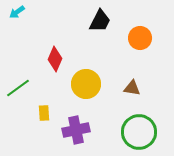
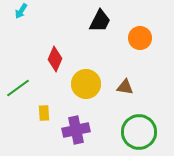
cyan arrow: moved 4 px right, 1 px up; rotated 21 degrees counterclockwise
brown triangle: moved 7 px left, 1 px up
